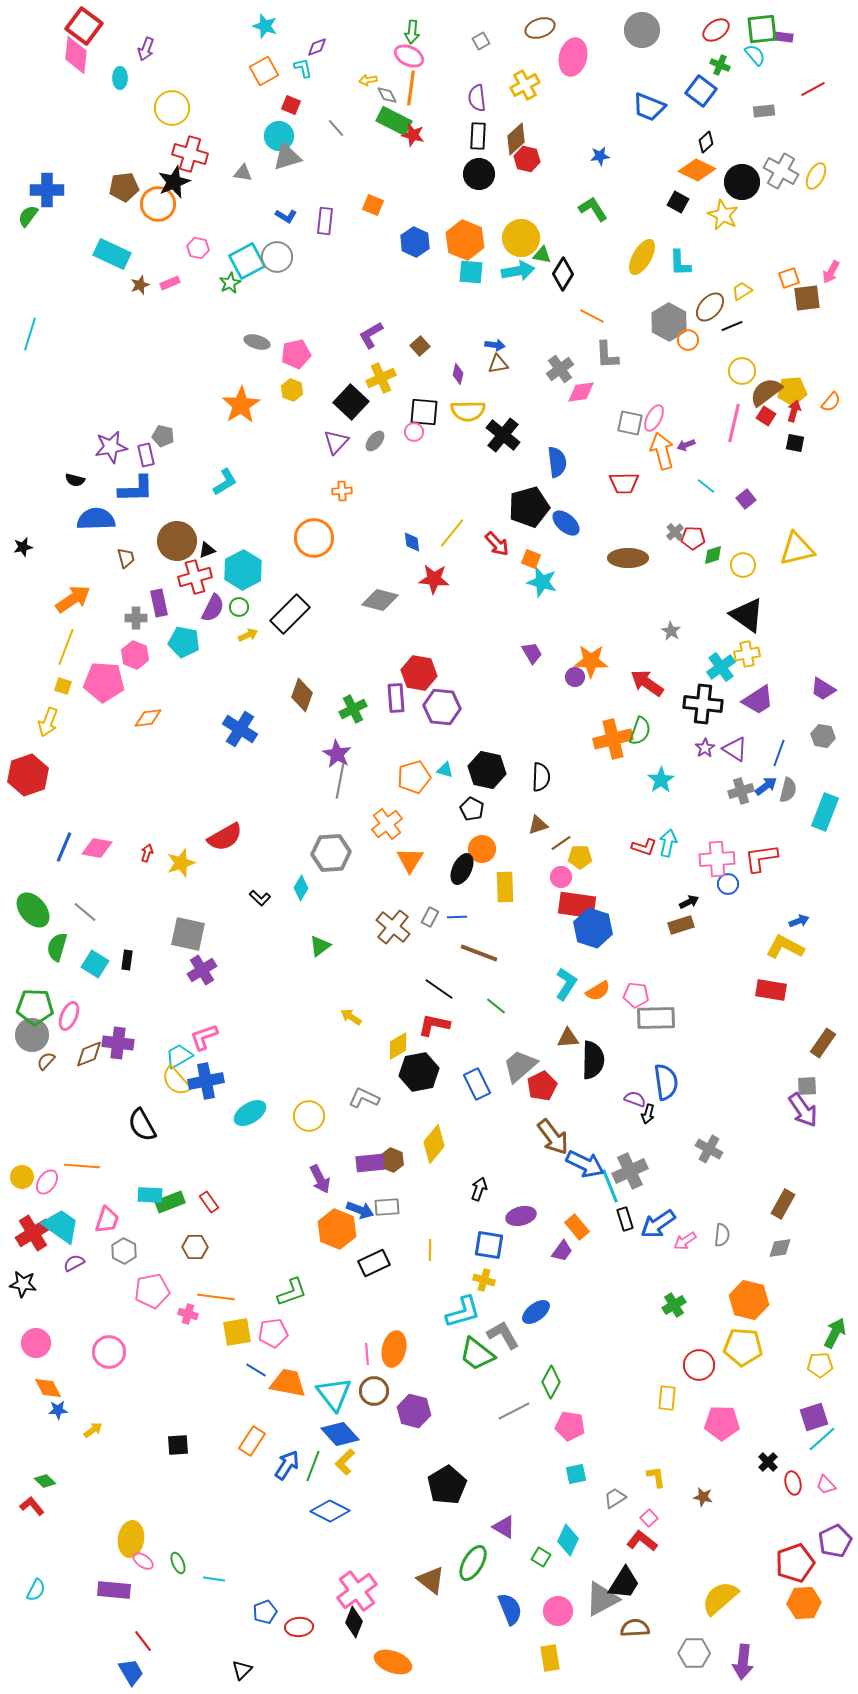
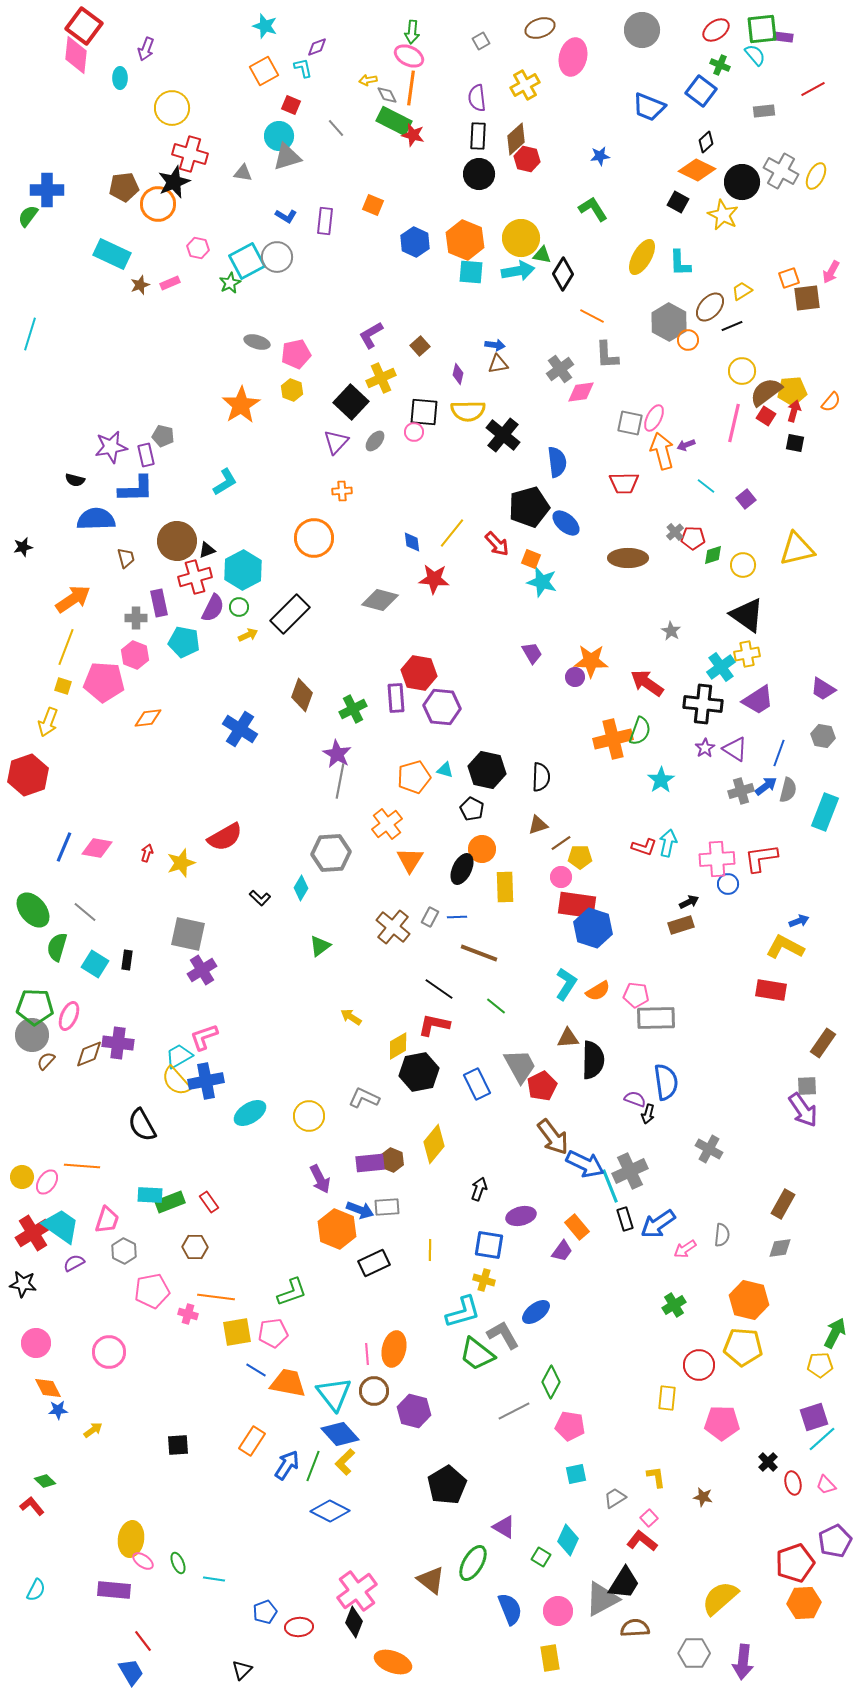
gray trapezoid at (520, 1066): rotated 102 degrees clockwise
pink arrow at (685, 1241): moved 8 px down
